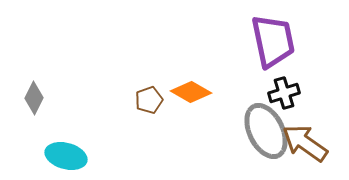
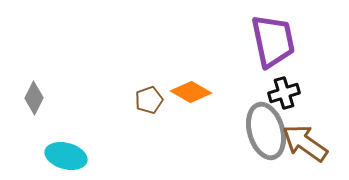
gray ellipse: rotated 10 degrees clockwise
